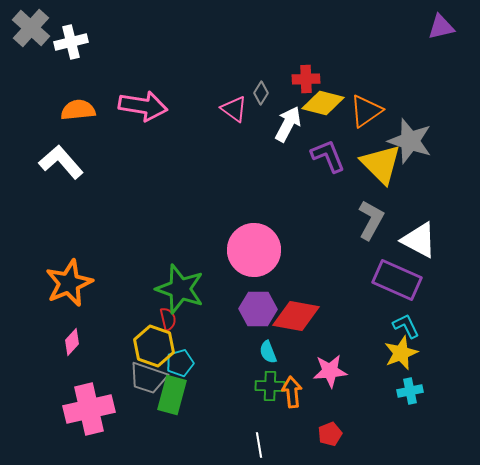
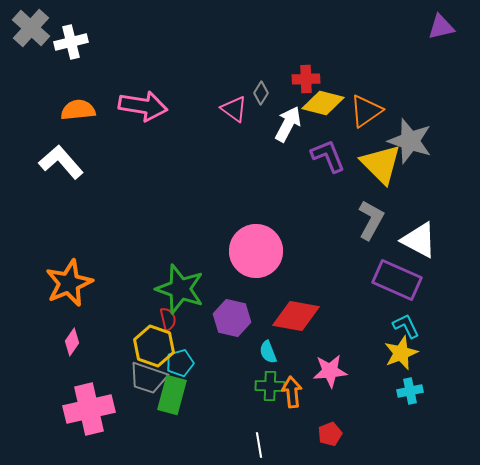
pink circle: moved 2 px right, 1 px down
purple hexagon: moved 26 px left, 9 px down; rotated 12 degrees clockwise
pink diamond: rotated 8 degrees counterclockwise
